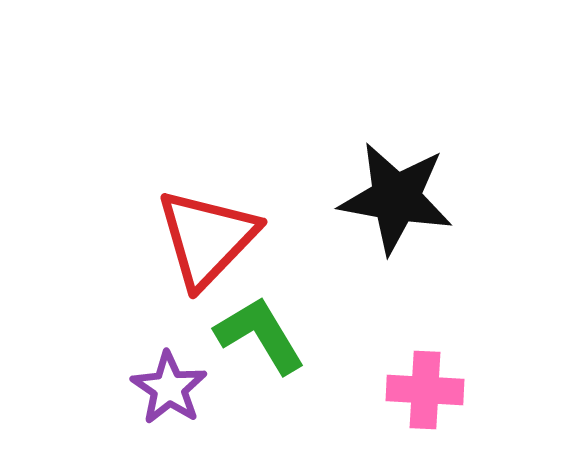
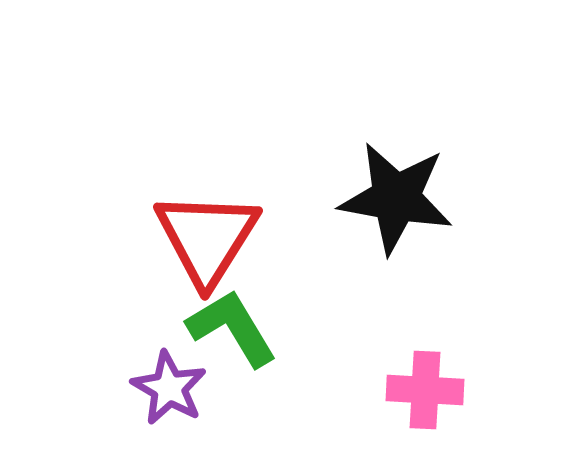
red triangle: rotated 12 degrees counterclockwise
green L-shape: moved 28 px left, 7 px up
purple star: rotated 4 degrees counterclockwise
